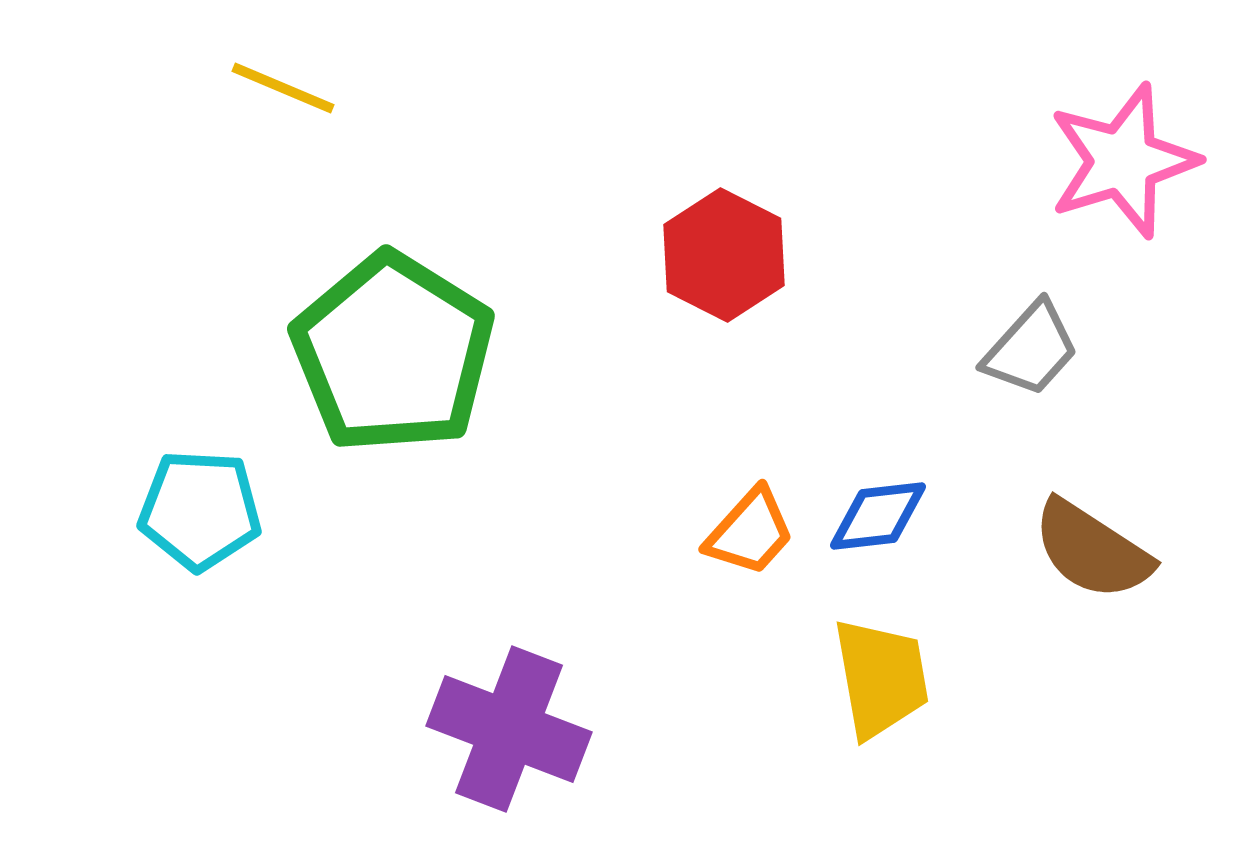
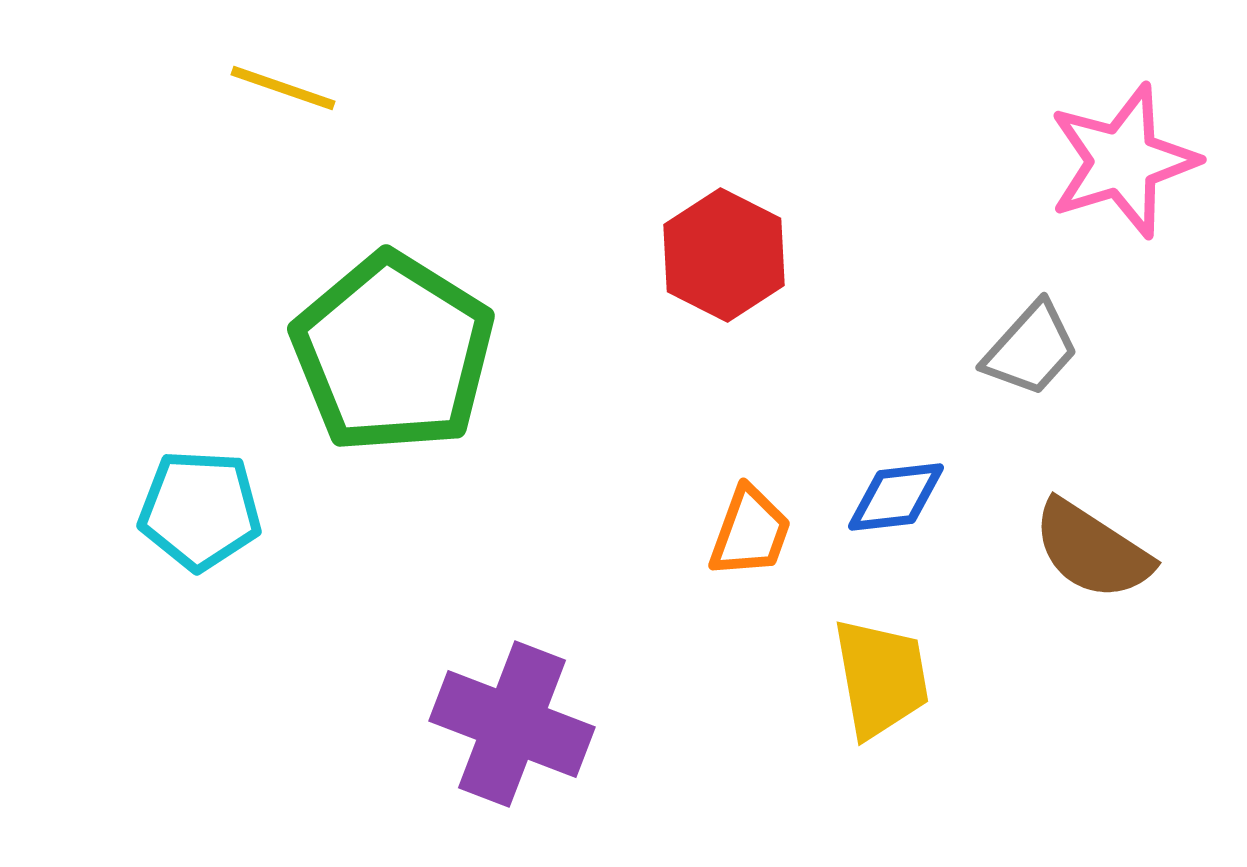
yellow line: rotated 4 degrees counterclockwise
blue diamond: moved 18 px right, 19 px up
orange trapezoid: rotated 22 degrees counterclockwise
purple cross: moved 3 px right, 5 px up
